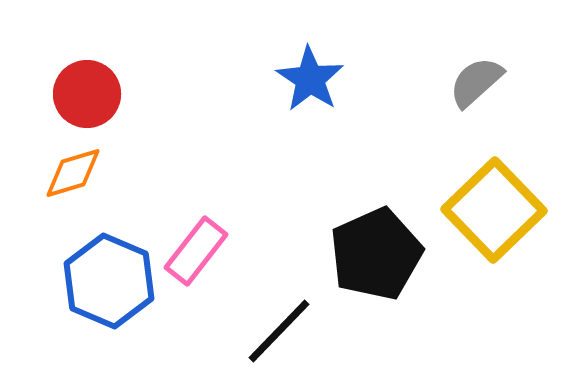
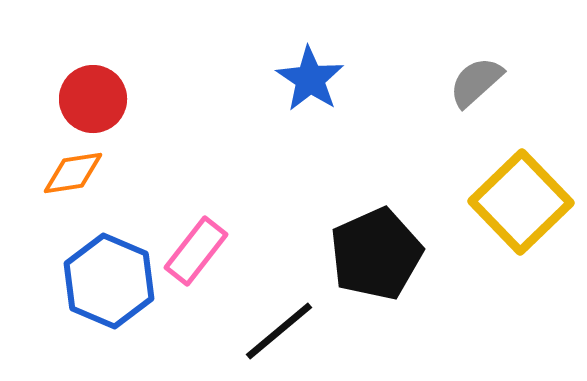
red circle: moved 6 px right, 5 px down
orange diamond: rotated 8 degrees clockwise
yellow square: moved 27 px right, 8 px up
black line: rotated 6 degrees clockwise
